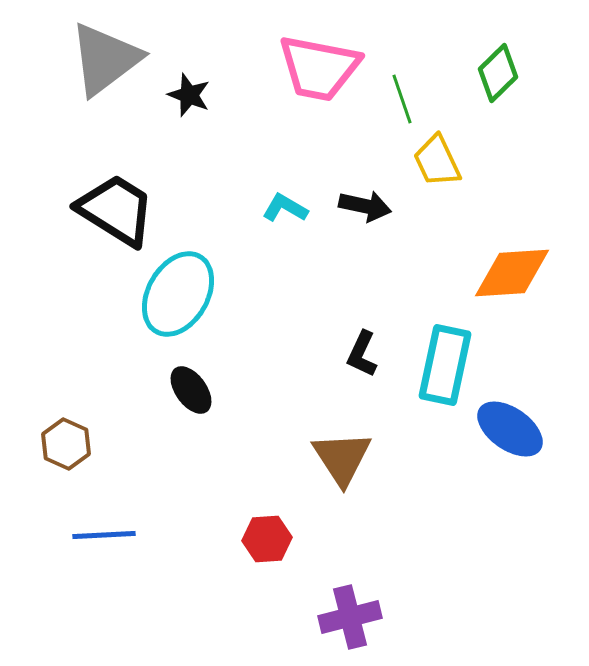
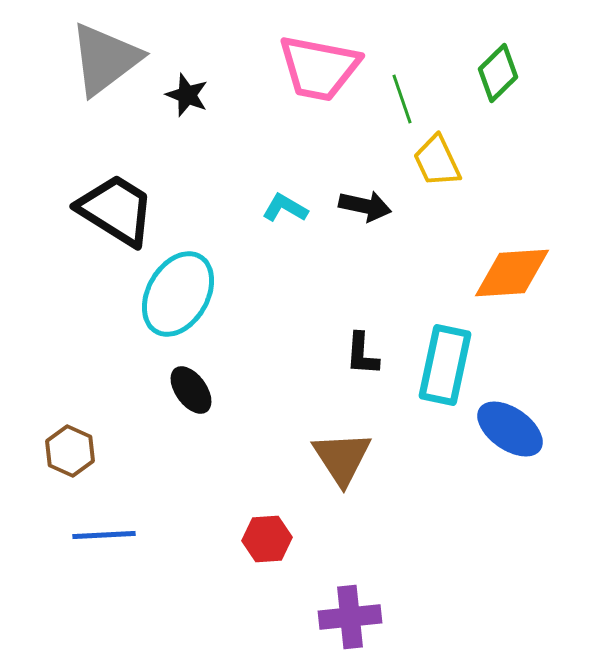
black star: moved 2 px left
black L-shape: rotated 21 degrees counterclockwise
brown hexagon: moved 4 px right, 7 px down
purple cross: rotated 8 degrees clockwise
